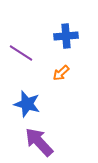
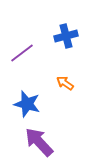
blue cross: rotated 10 degrees counterclockwise
purple line: moved 1 px right; rotated 70 degrees counterclockwise
orange arrow: moved 4 px right, 10 px down; rotated 78 degrees clockwise
